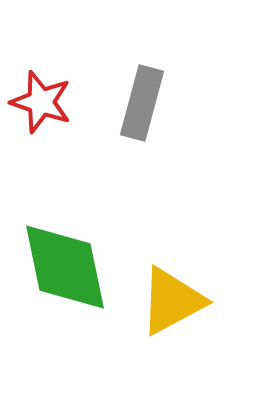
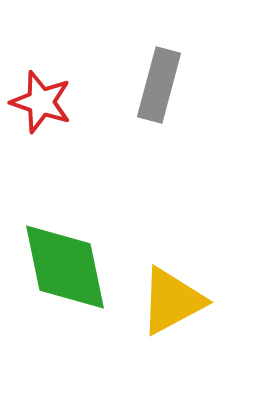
gray rectangle: moved 17 px right, 18 px up
